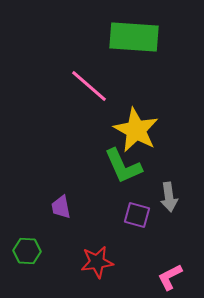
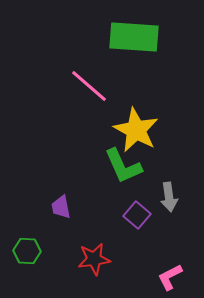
purple square: rotated 24 degrees clockwise
red star: moved 3 px left, 3 px up
